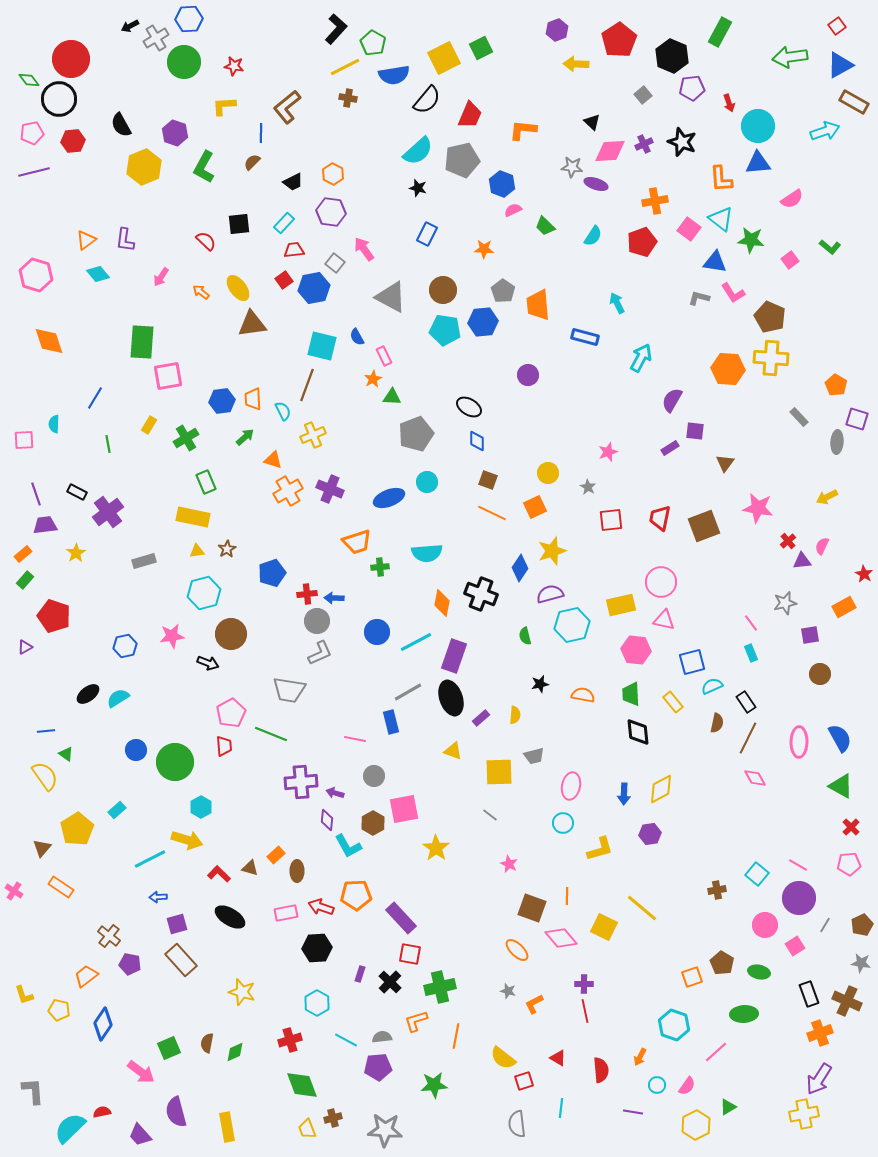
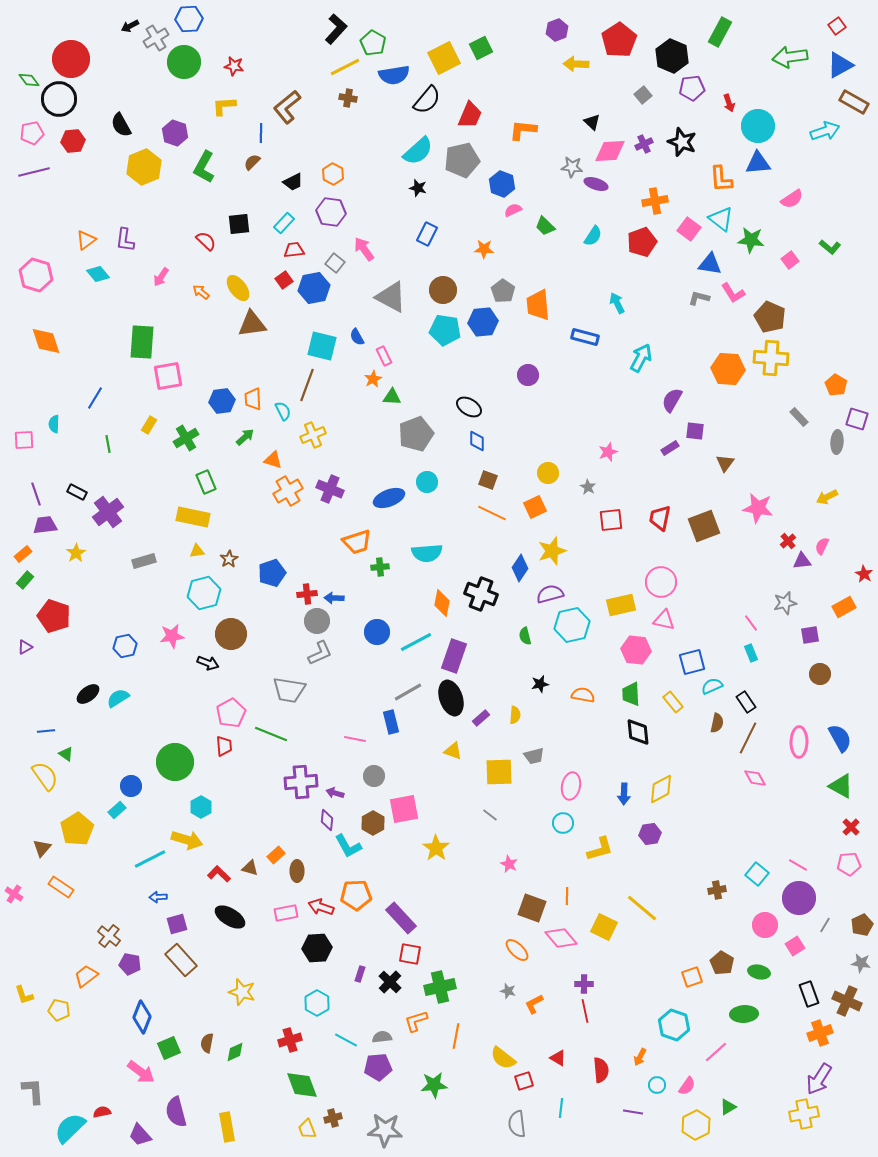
blue triangle at (715, 262): moved 5 px left, 2 px down
orange diamond at (49, 341): moved 3 px left
brown star at (227, 549): moved 2 px right, 10 px down
blue circle at (136, 750): moved 5 px left, 36 px down
pink cross at (14, 891): moved 3 px down
blue diamond at (103, 1024): moved 39 px right, 7 px up; rotated 12 degrees counterclockwise
